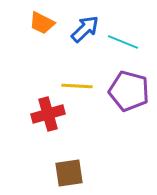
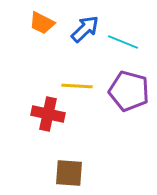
red cross: rotated 28 degrees clockwise
brown square: rotated 12 degrees clockwise
